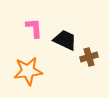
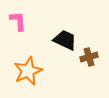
pink L-shape: moved 16 px left, 7 px up
orange star: rotated 16 degrees counterclockwise
